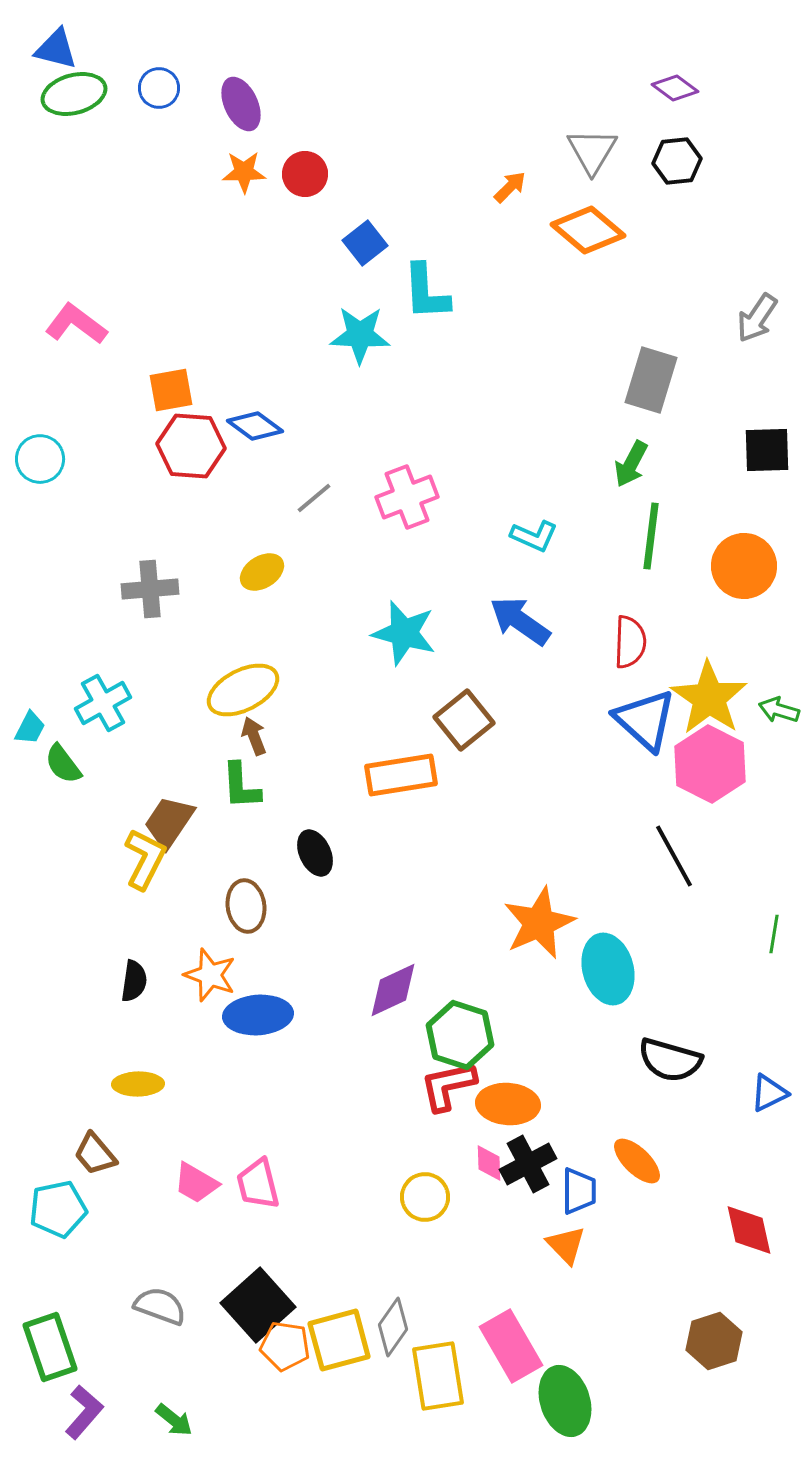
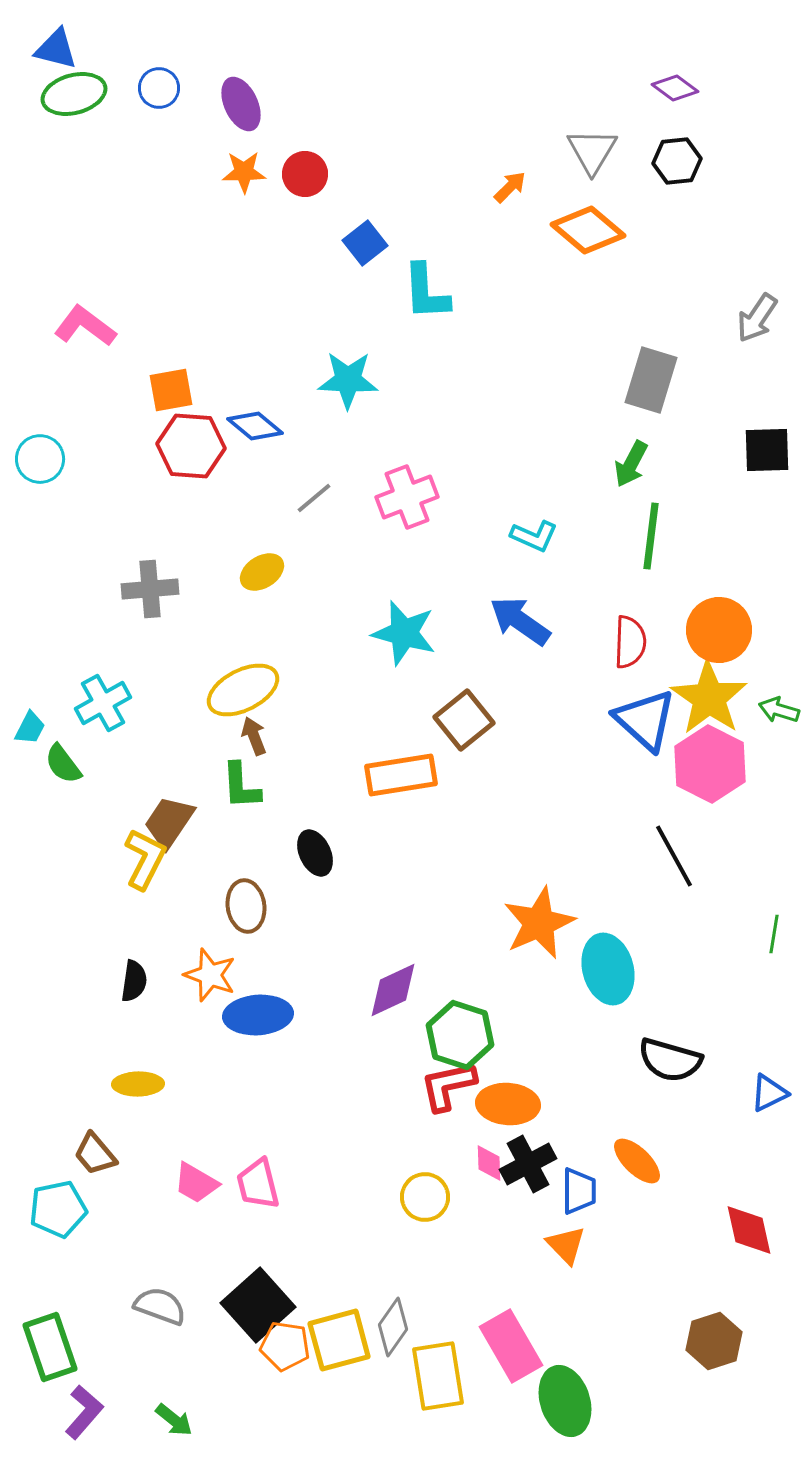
pink L-shape at (76, 324): moved 9 px right, 2 px down
cyan star at (360, 335): moved 12 px left, 45 px down
blue diamond at (255, 426): rotated 4 degrees clockwise
orange circle at (744, 566): moved 25 px left, 64 px down
